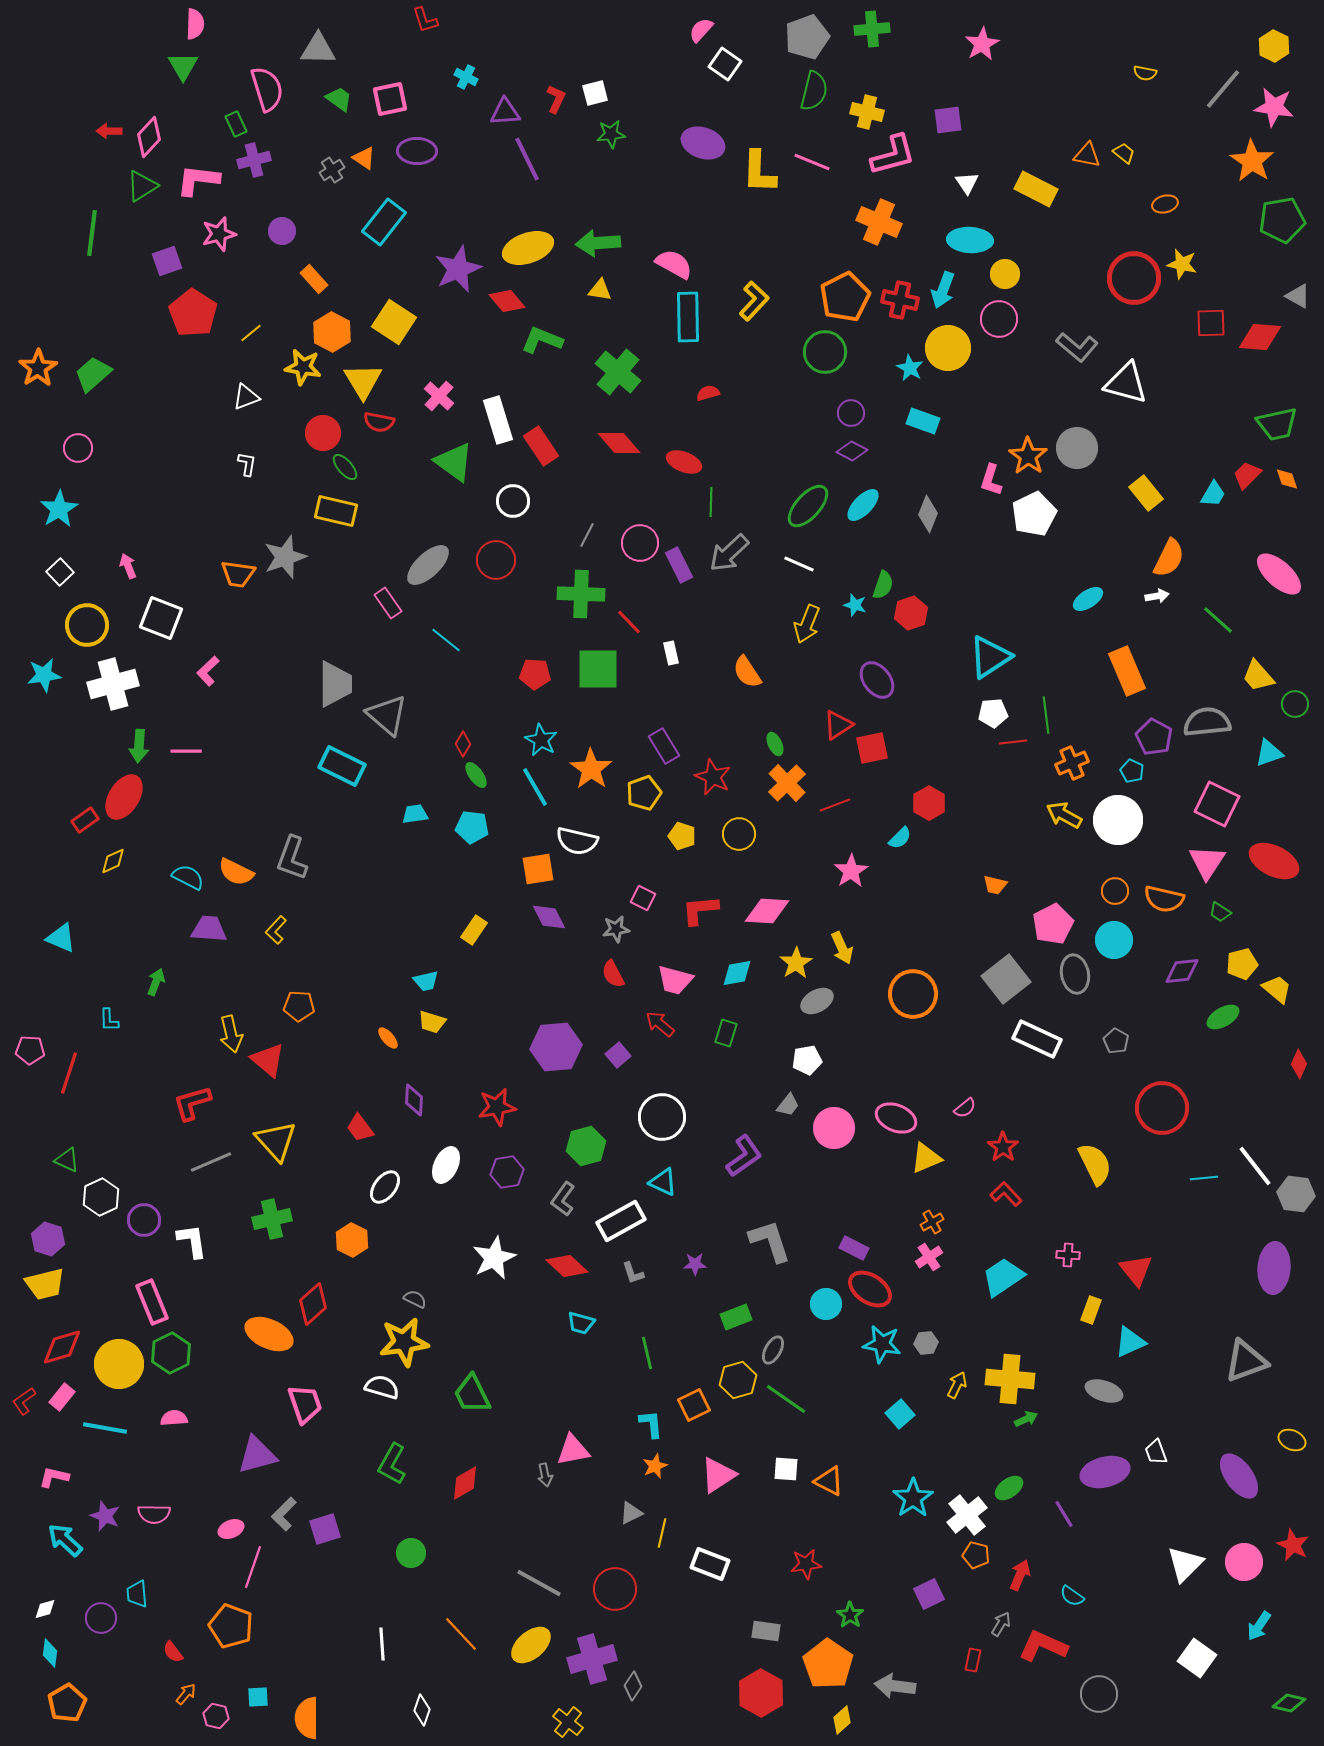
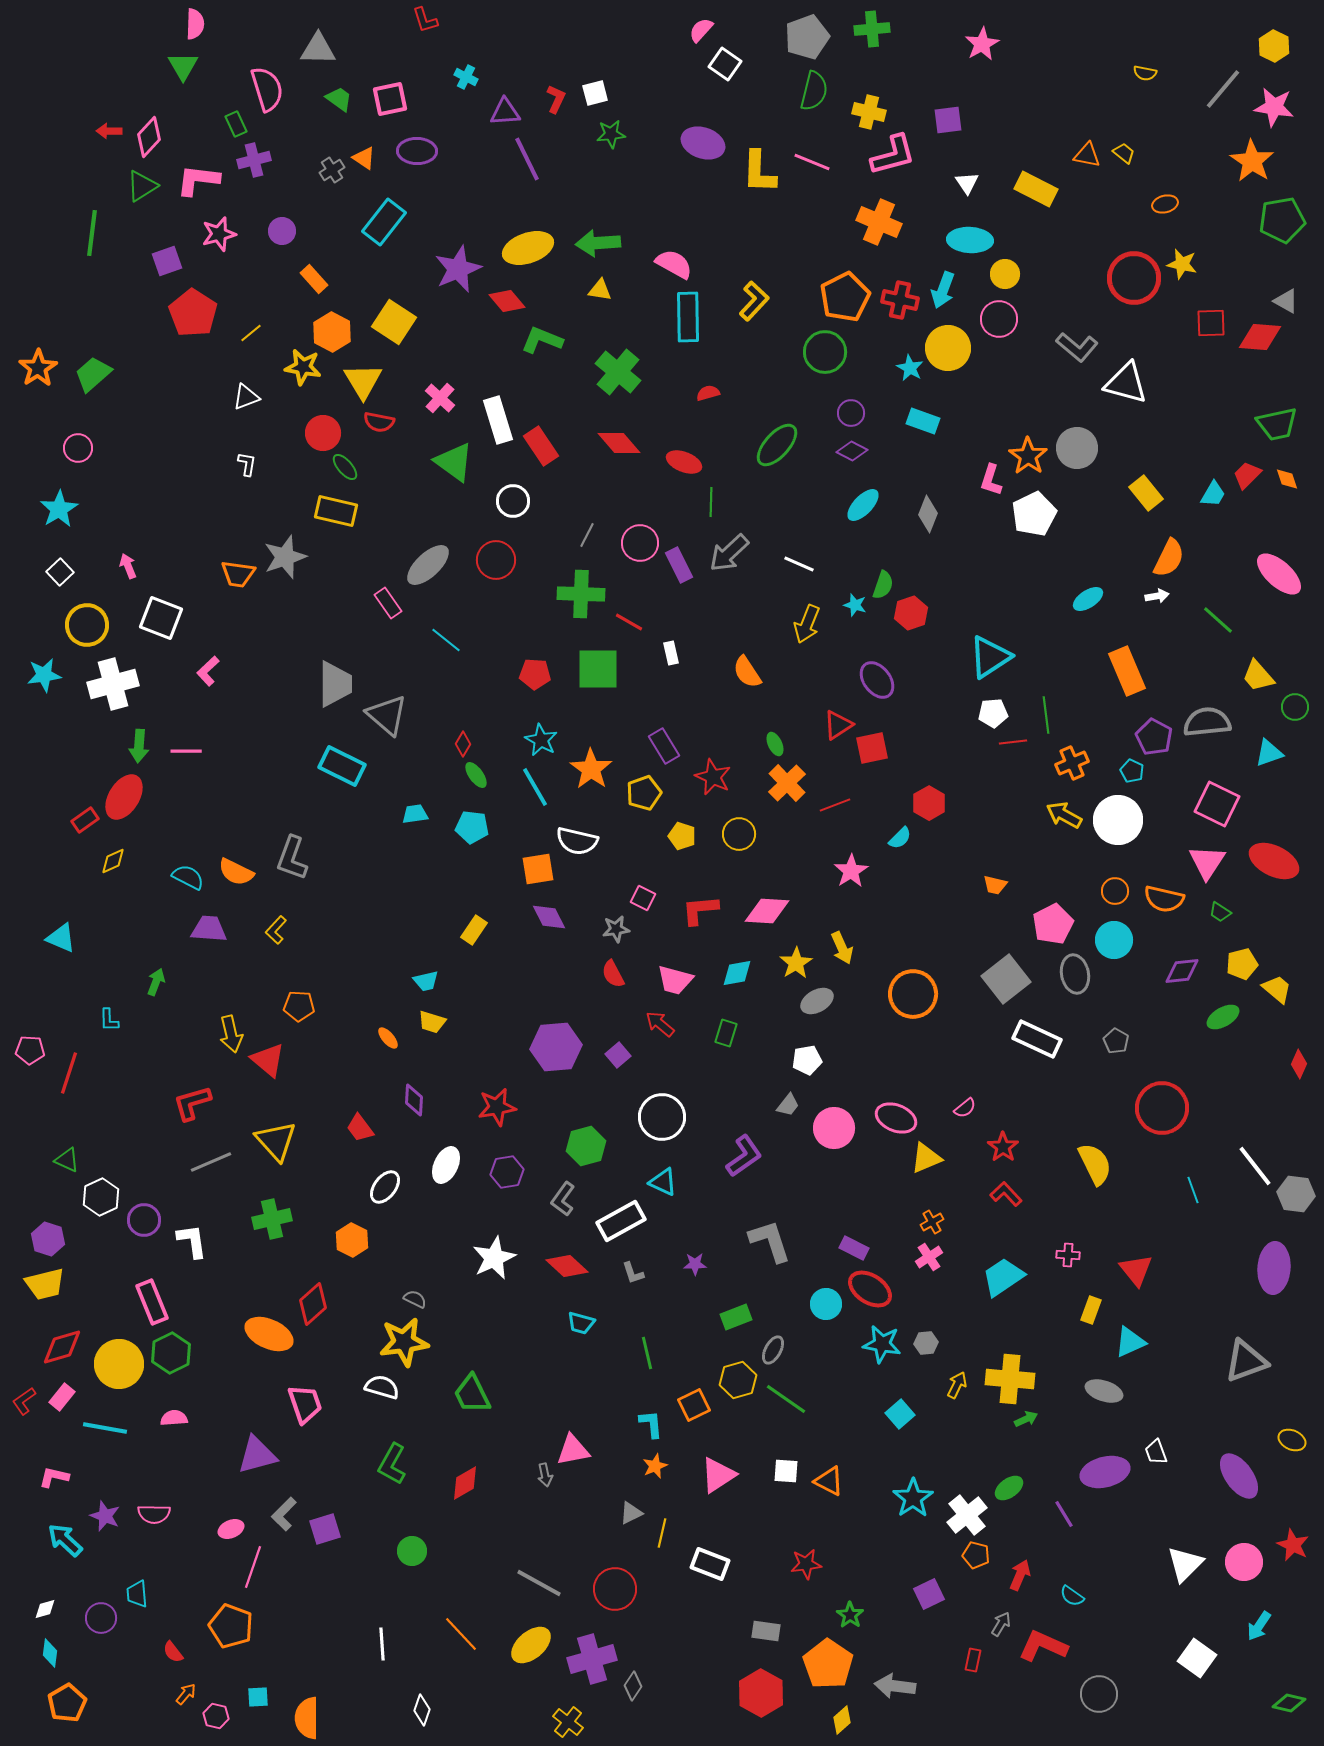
yellow cross at (867, 112): moved 2 px right
gray triangle at (1298, 296): moved 12 px left, 5 px down
pink cross at (439, 396): moved 1 px right, 2 px down
green ellipse at (808, 506): moved 31 px left, 61 px up
red line at (629, 622): rotated 16 degrees counterclockwise
green circle at (1295, 704): moved 3 px down
cyan line at (1204, 1178): moved 11 px left, 12 px down; rotated 76 degrees clockwise
white square at (786, 1469): moved 2 px down
green circle at (411, 1553): moved 1 px right, 2 px up
